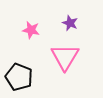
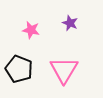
pink triangle: moved 1 px left, 13 px down
black pentagon: moved 8 px up
